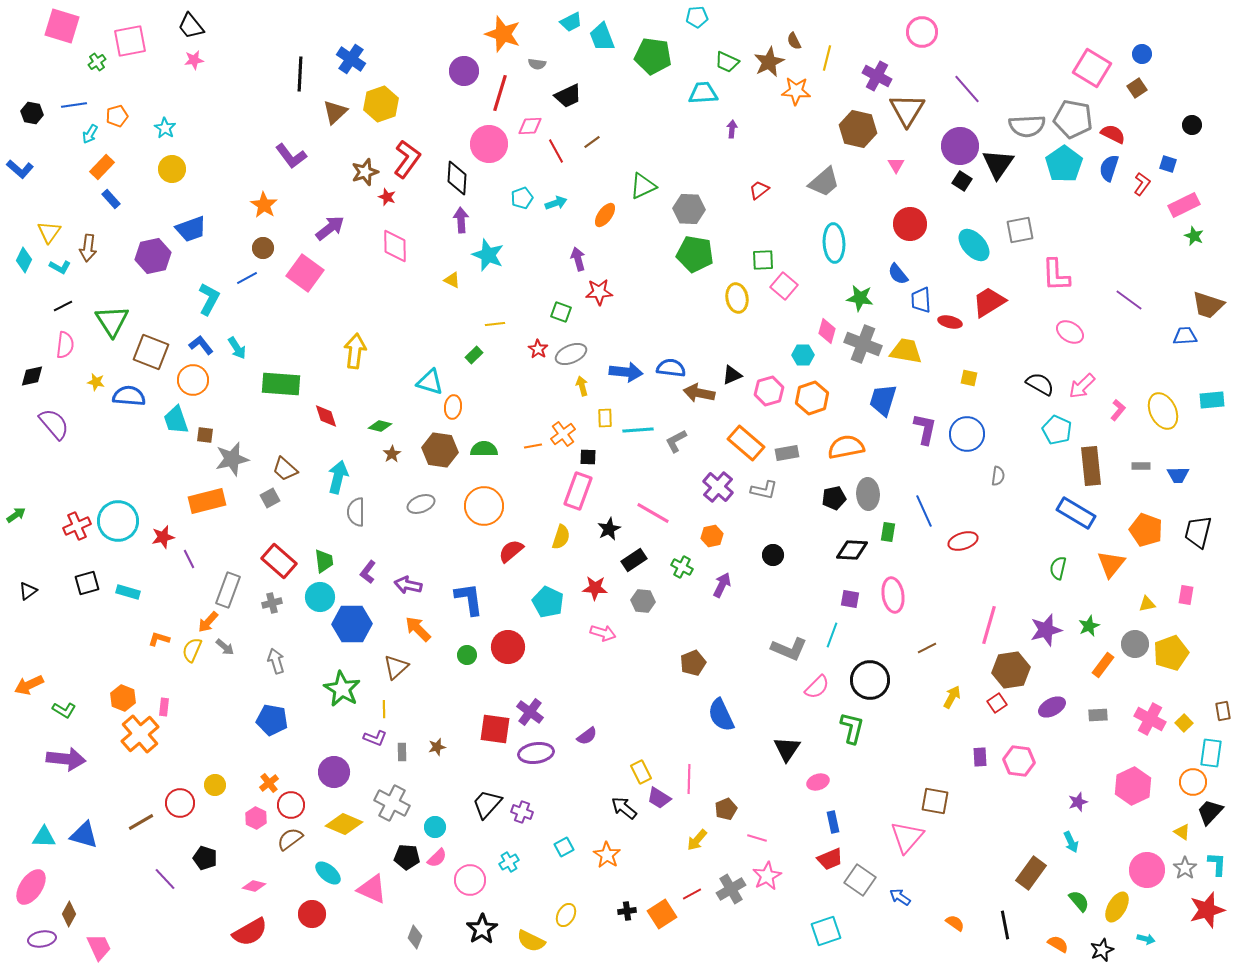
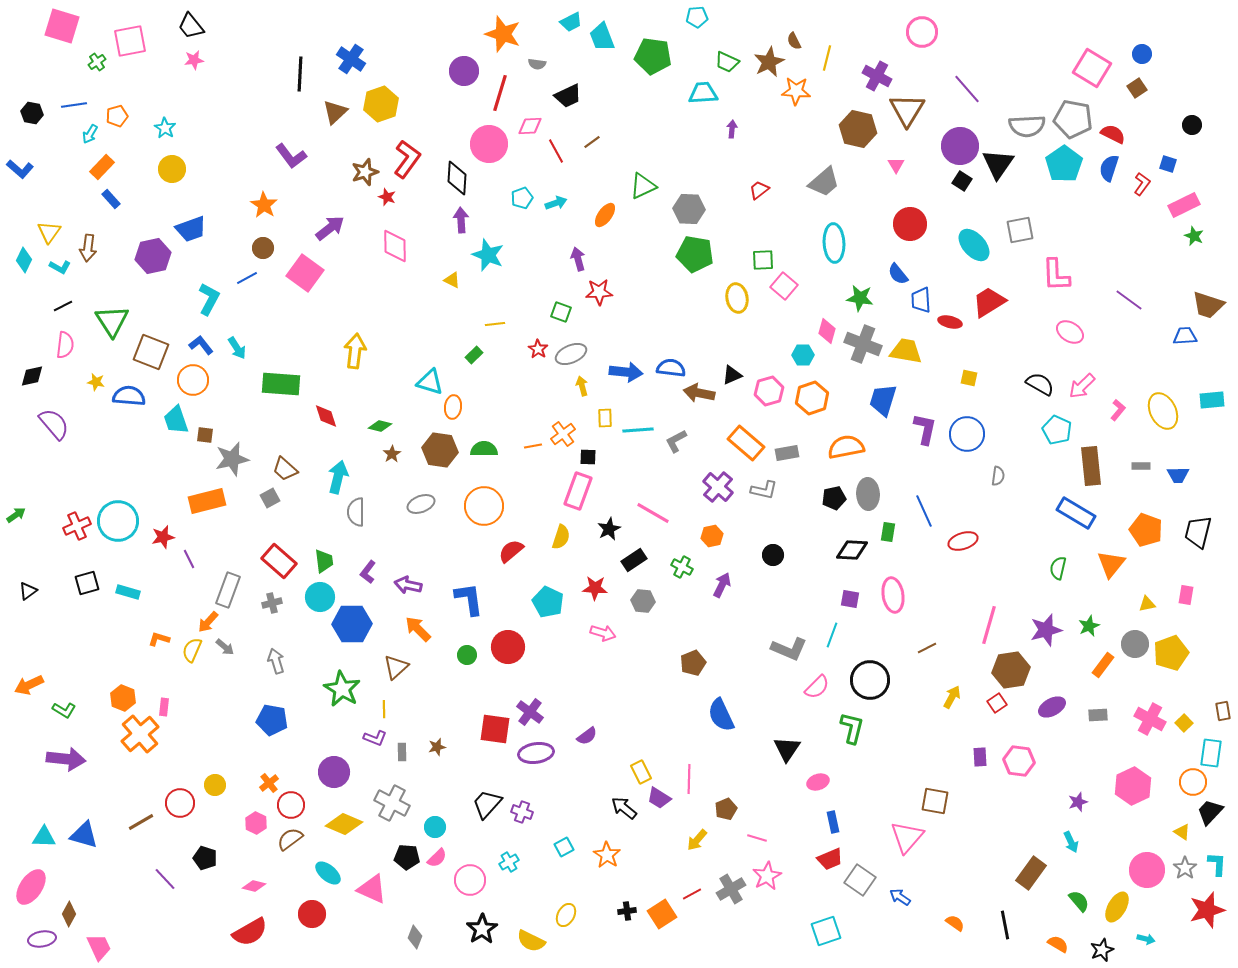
pink hexagon at (256, 818): moved 5 px down
